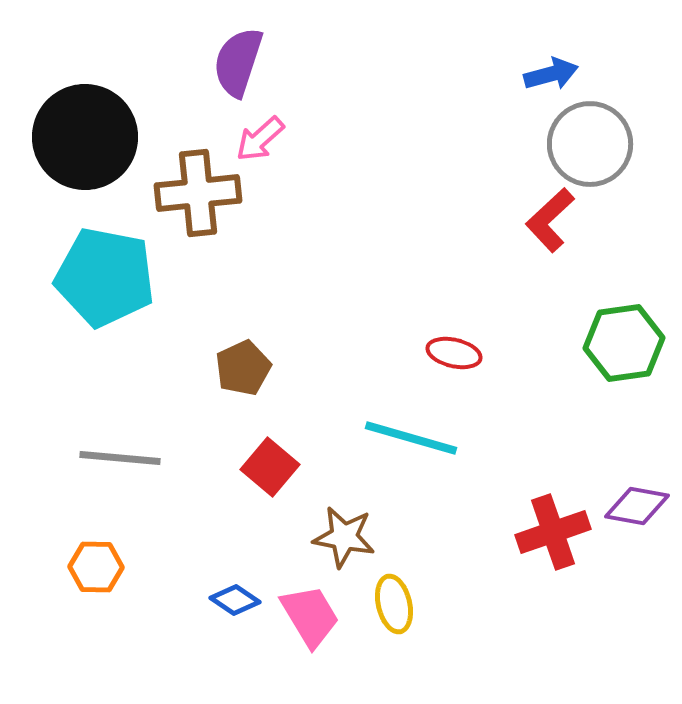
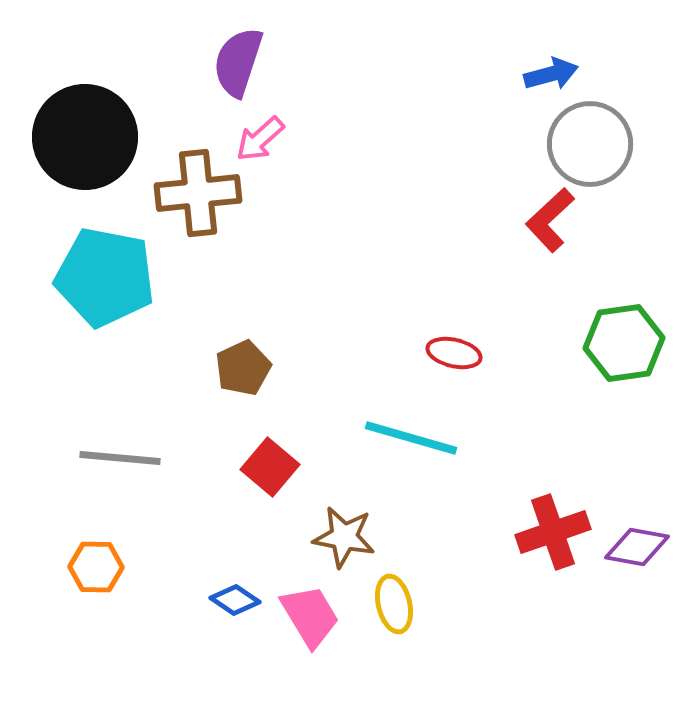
purple diamond: moved 41 px down
